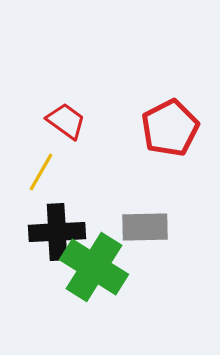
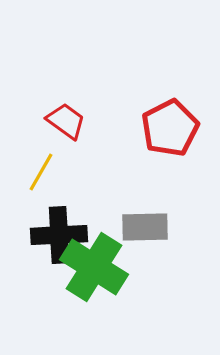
black cross: moved 2 px right, 3 px down
